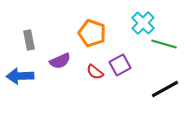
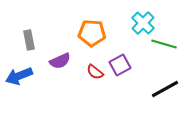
orange pentagon: rotated 16 degrees counterclockwise
blue arrow: moved 1 px left; rotated 20 degrees counterclockwise
